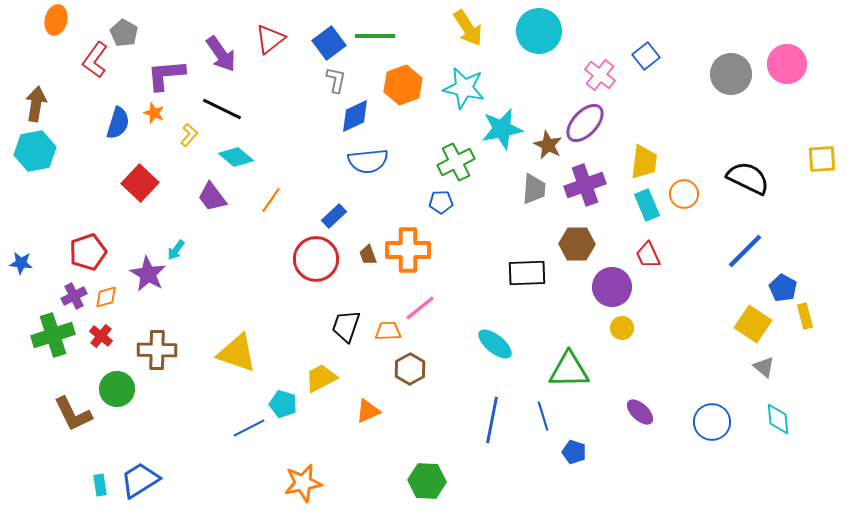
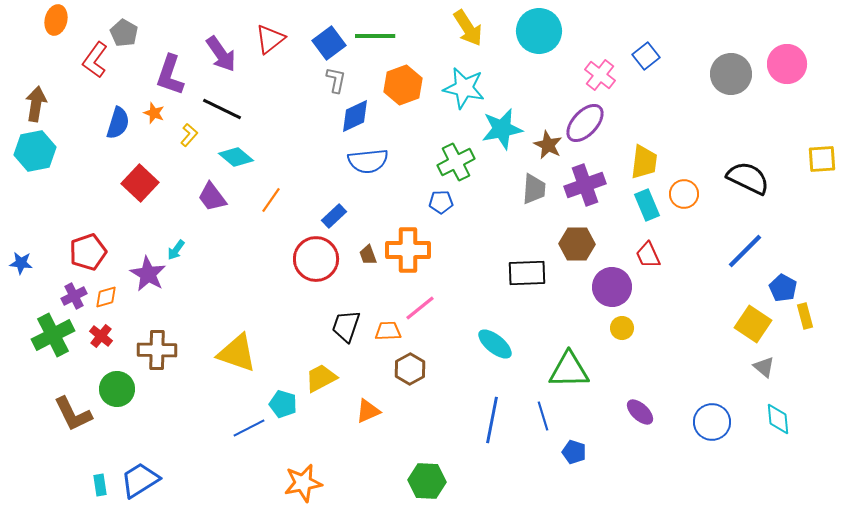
purple L-shape at (166, 75): moved 4 px right; rotated 66 degrees counterclockwise
green cross at (53, 335): rotated 9 degrees counterclockwise
